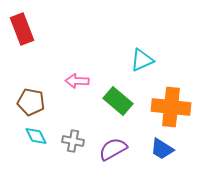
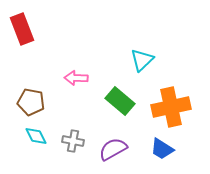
cyan triangle: rotated 20 degrees counterclockwise
pink arrow: moved 1 px left, 3 px up
green rectangle: moved 2 px right
orange cross: rotated 18 degrees counterclockwise
